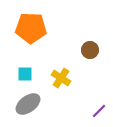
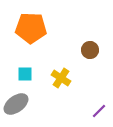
gray ellipse: moved 12 px left
